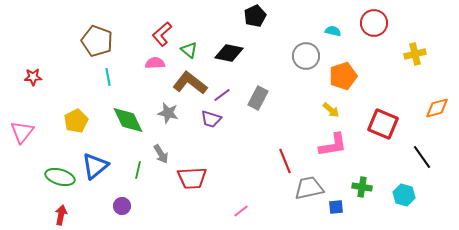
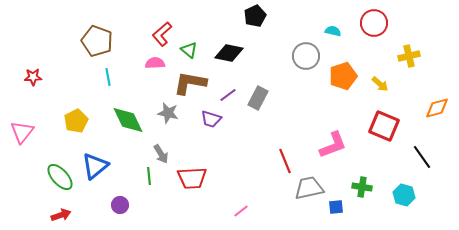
yellow cross: moved 6 px left, 2 px down
brown L-shape: rotated 28 degrees counterclockwise
purple line: moved 6 px right
yellow arrow: moved 49 px right, 26 px up
red square: moved 1 px right, 2 px down
pink L-shape: rotated 12 degrees counterclockwise
green line: moved 11 px right, 6 px down; rotated 18 degrees counterclockwise
green ellipse: rotated 32 degrees clockwise
purple circle: moved 2 px left, 1 px up
red arrow: rotated 60 degrees clockwise
